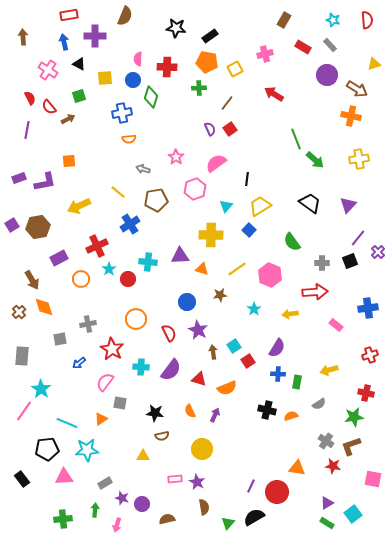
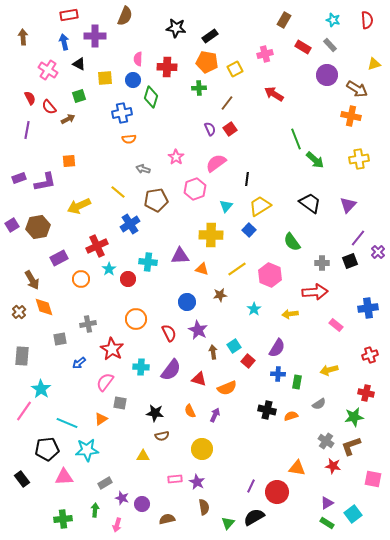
red square at (248, 361): rotated 16 degrees counterclockwise
